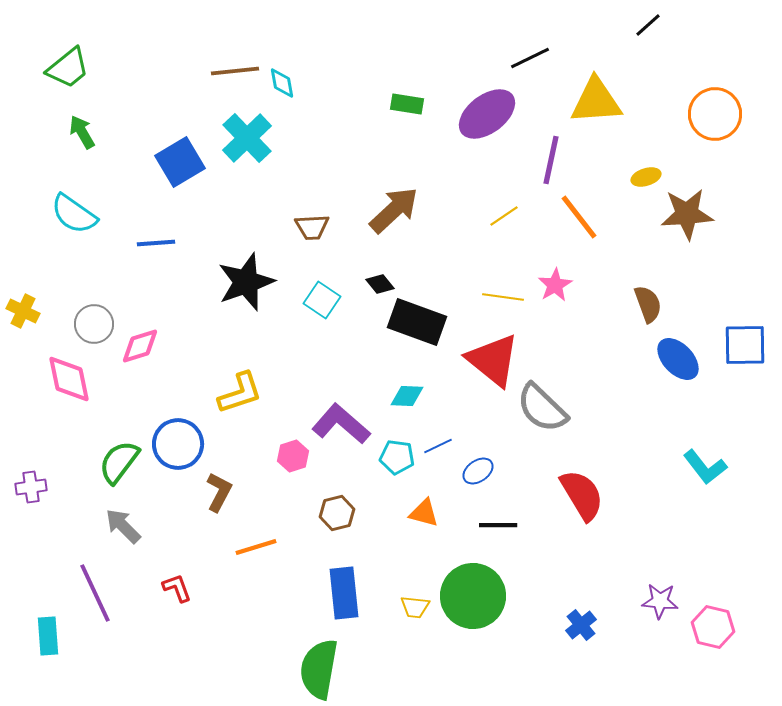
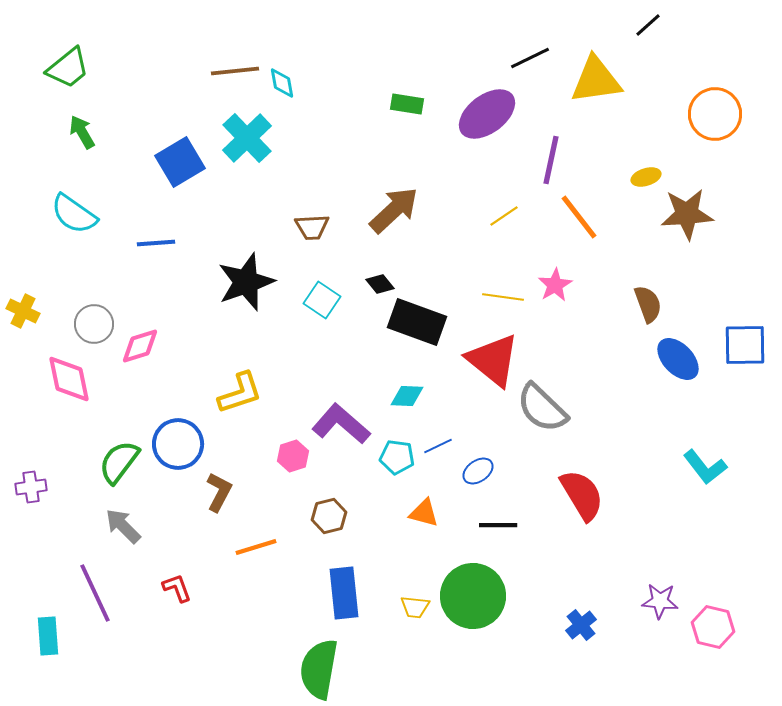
yellow triangle at (596, 101): moved 21 px up; rotated 4 degrees counterclockwise
brown hexagon at (337, 513): moved 8 px left, 3 px down
